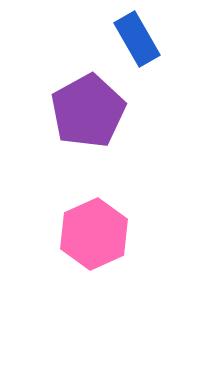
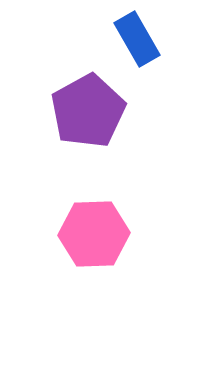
pink hexagon: rotated 22 degrees clockwise
